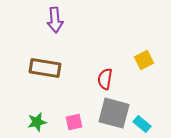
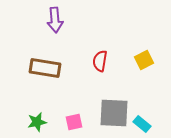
red semicircle: moved 5 px left, 18 px up
gray square: rotated 12 degrees counterclockwise
